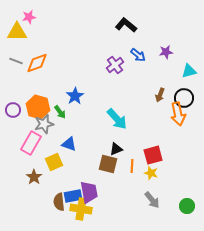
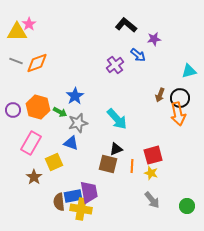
pink star: moved 7 px down; rotated 24 degrees counterclockwise
purple star: moved 12 px left, 13 px up
black circle: moved 4 px left
green arrow: rotated 24 degrees counterclockwise
gray star: moved 34 px right, 1 px up
blue triangle: moved 2 px right, 1 px up
